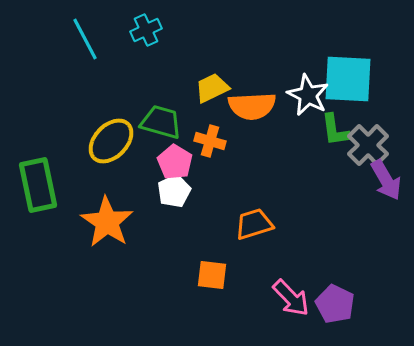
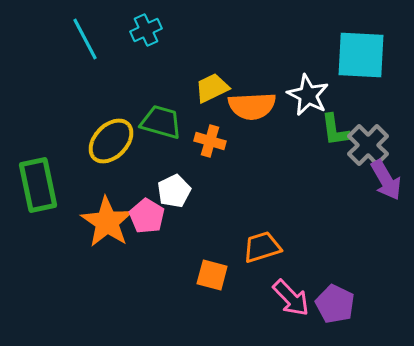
cyan square: moved 13 px right, 24 px up
pink pentagon: moved 28 px left, 54 px down
orange trapezoid: moved 8 px right, 23 px down
orange square: rotated 8 degrees clockwise
